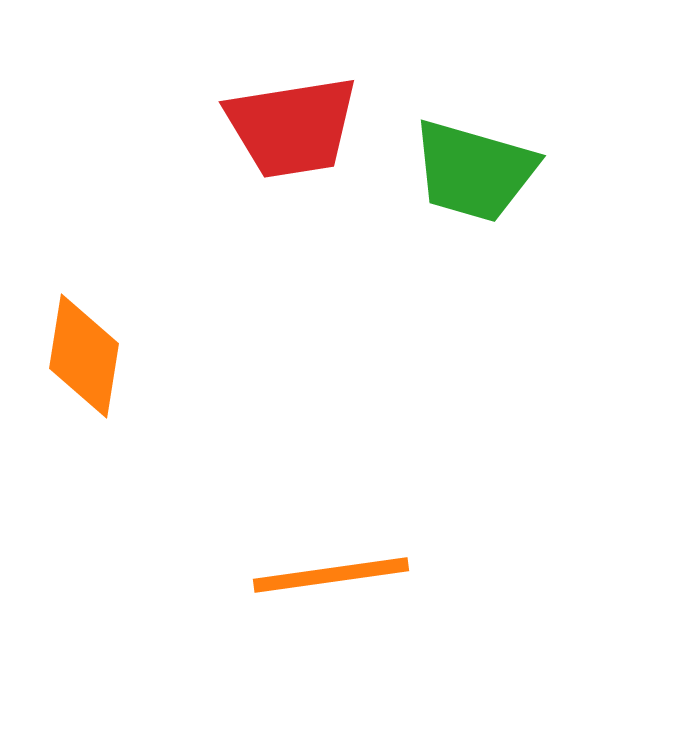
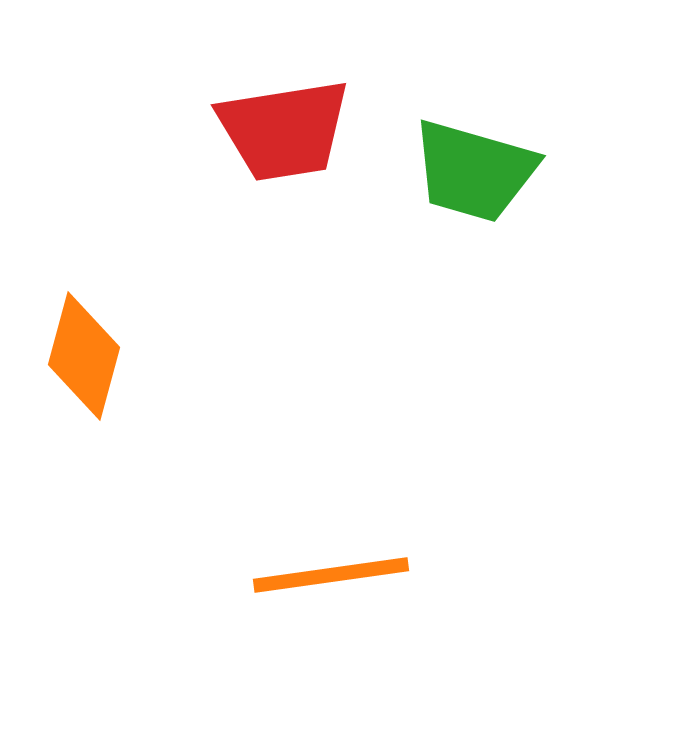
red trapezoid: moved 8 px left, 3 px down
orange diamond: rotated 6 degrees clockwise
